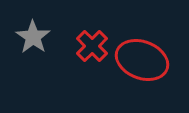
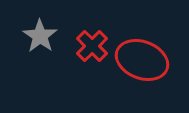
gray star: moved 7 px right, 1 px up
